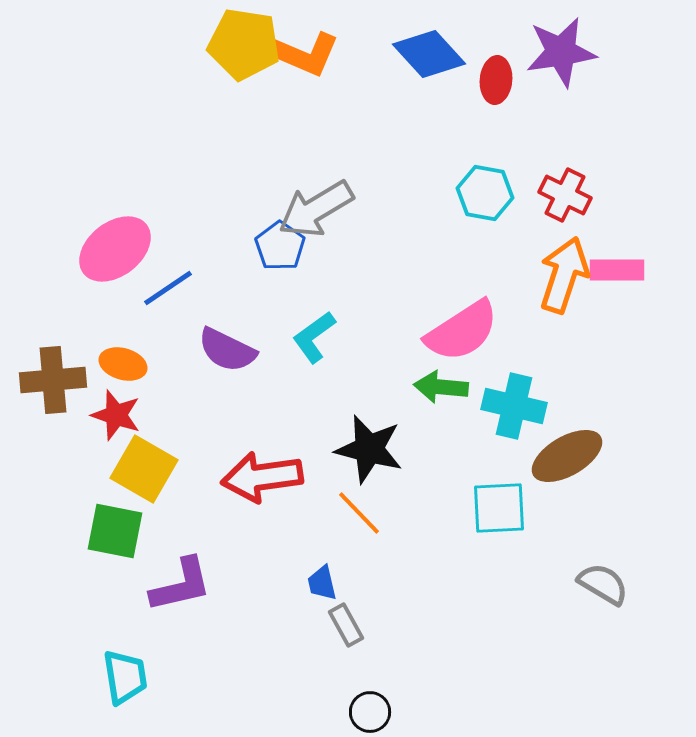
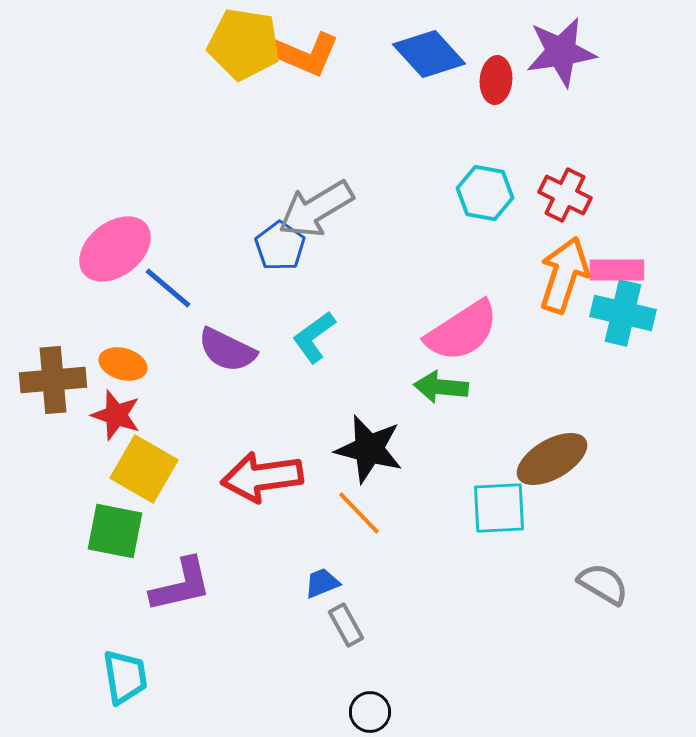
blue line: rotated 74 degrees clockwise
cyan cross: moved 109 px right, 93 px up
brown ellipse: moved 15 px left, 3 px down
blue trapezoid: rotated 81 degrees clockwise
